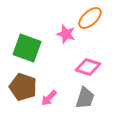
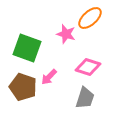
pink arrow: moved 21 px up
